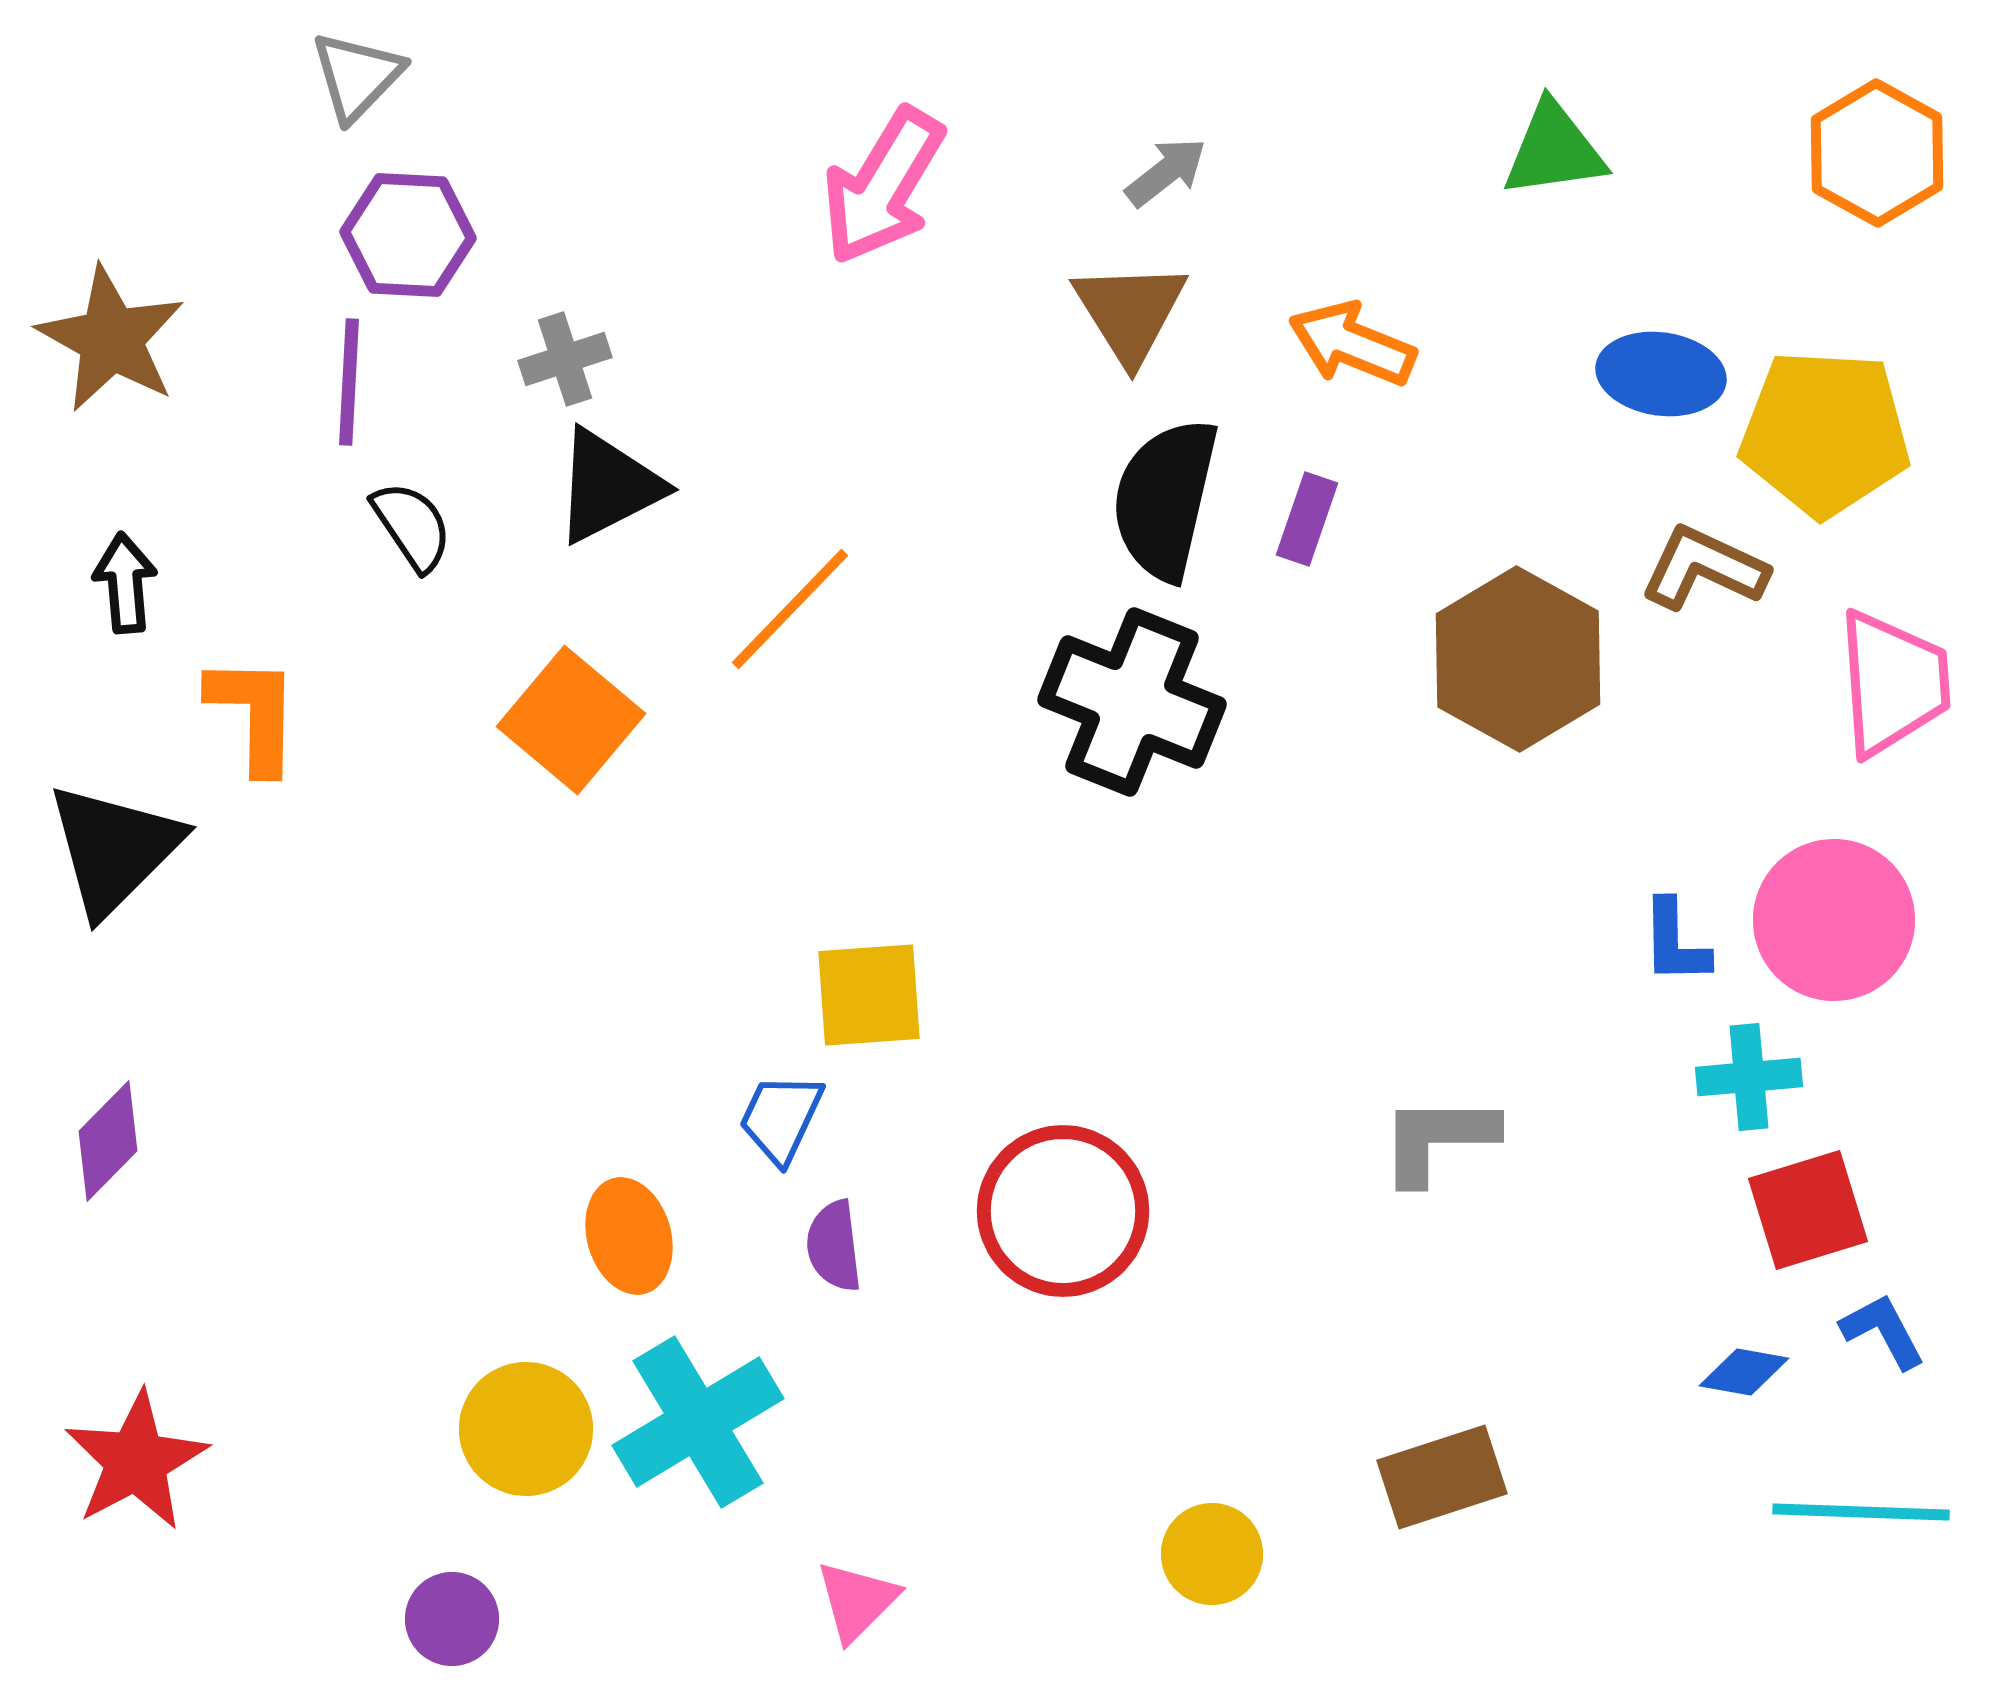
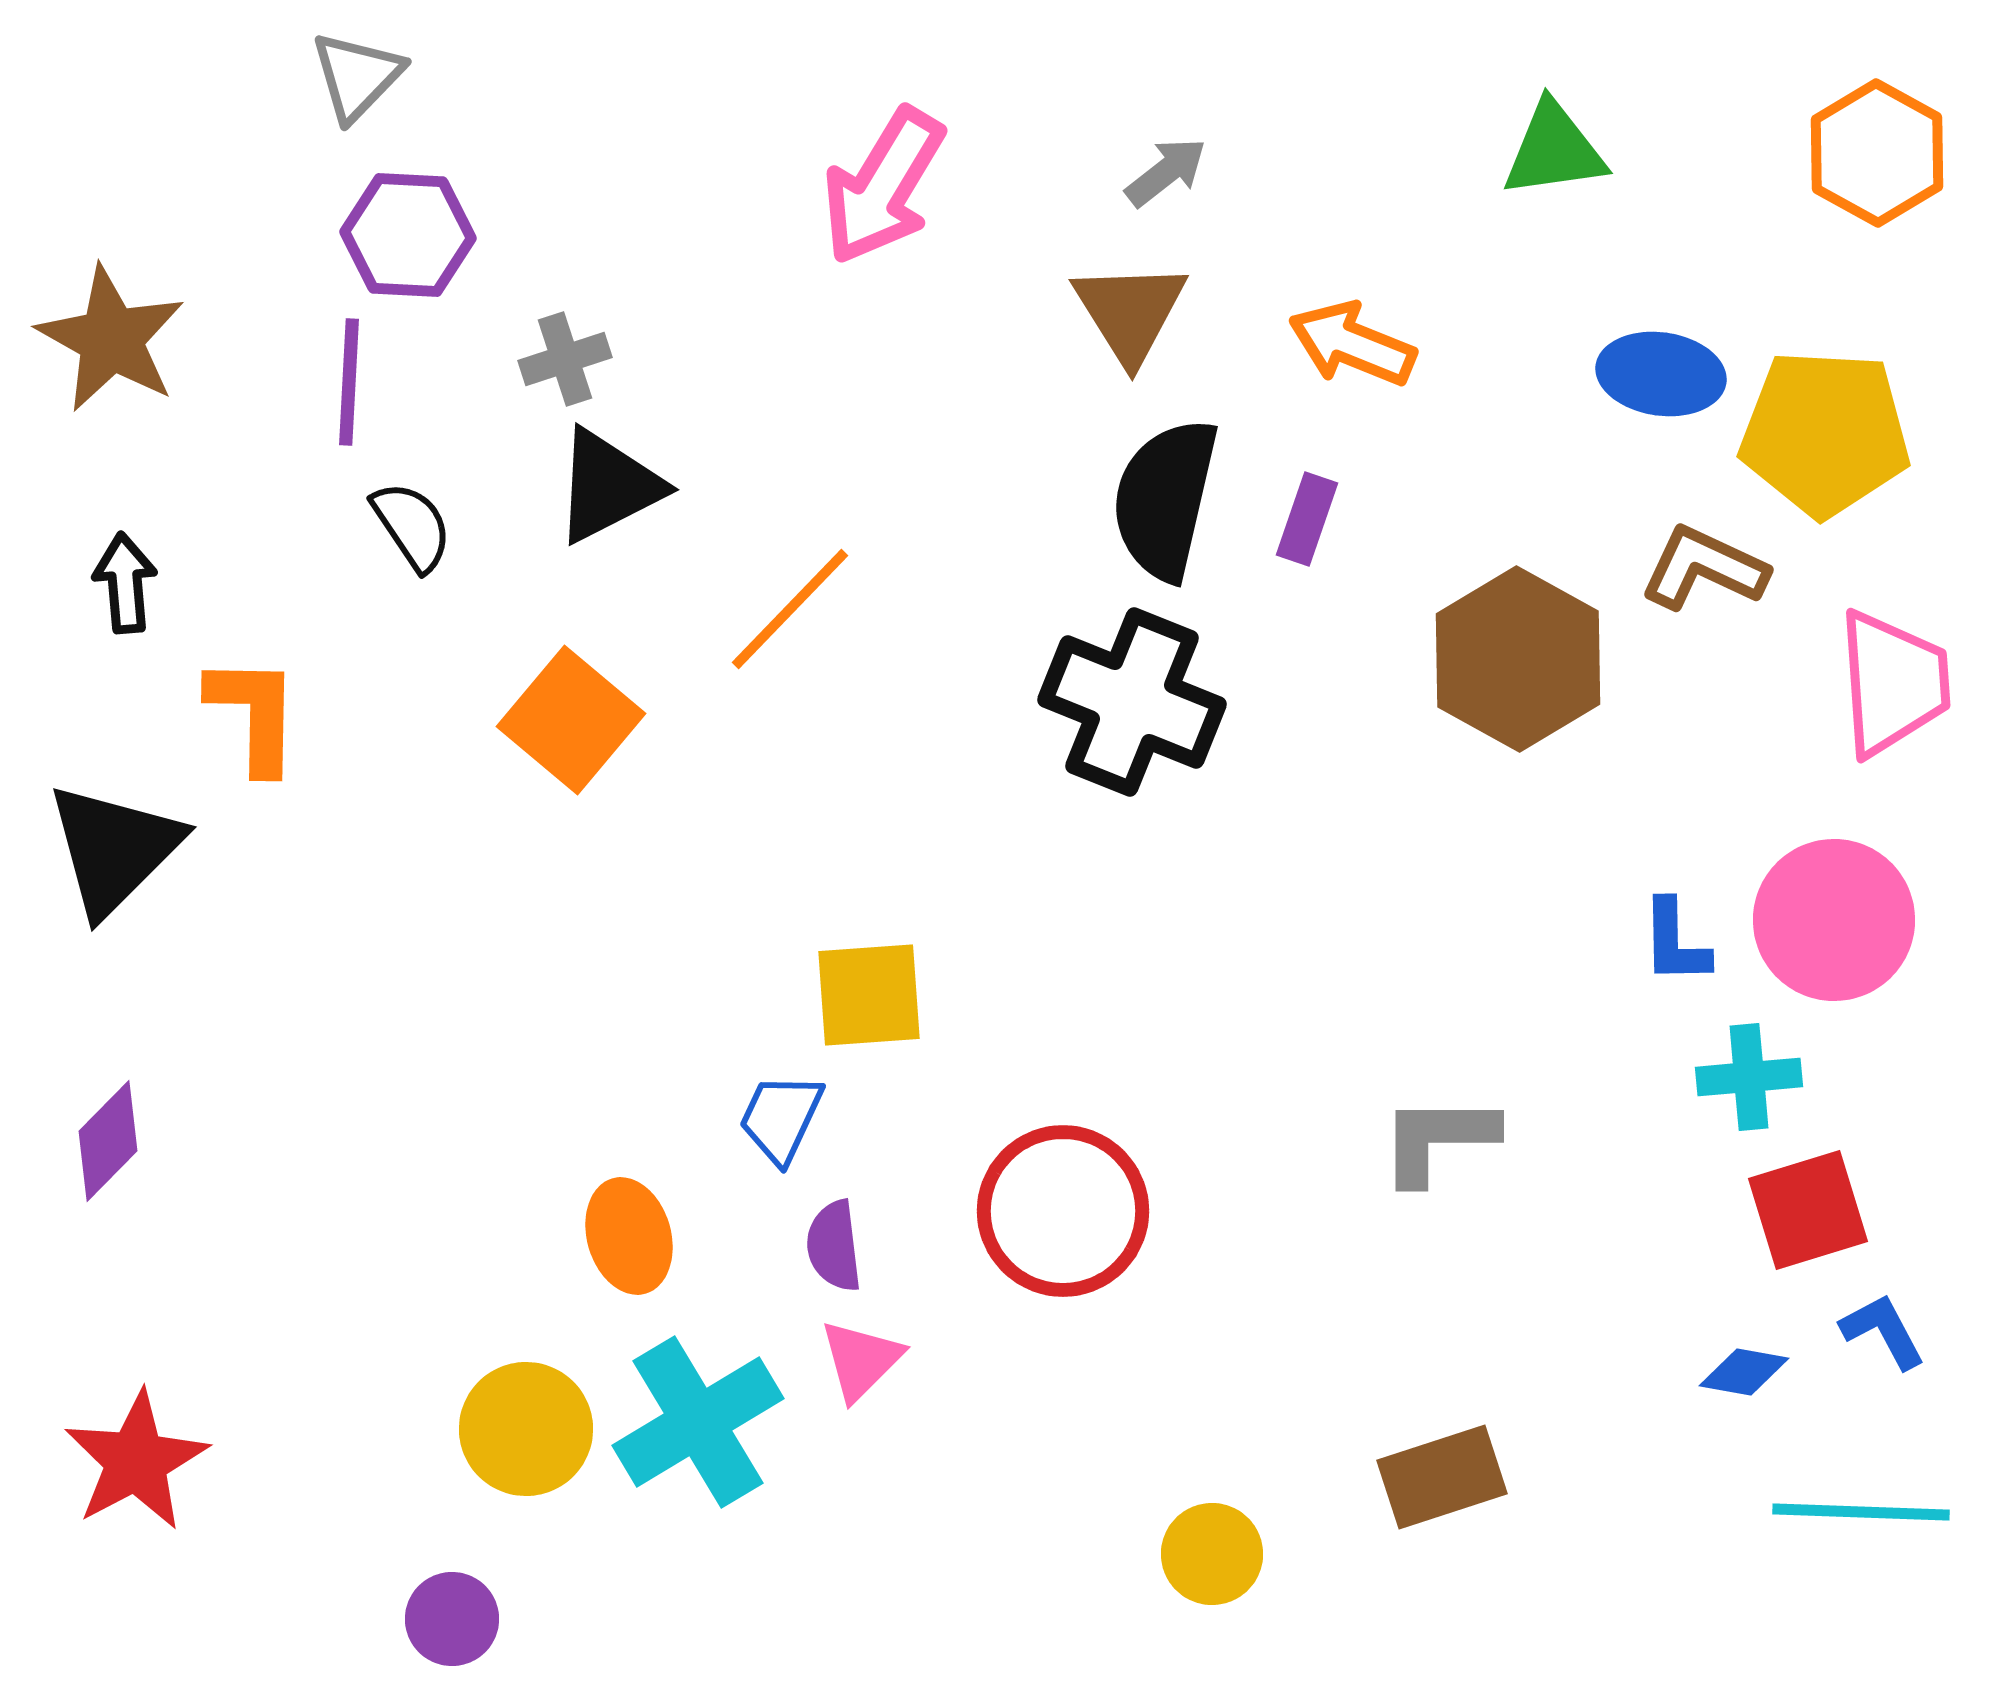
pink triangle at (857, 1601): moved 4 px right, 241 px up
